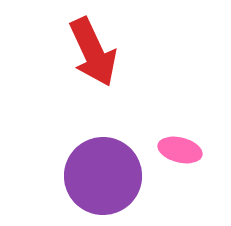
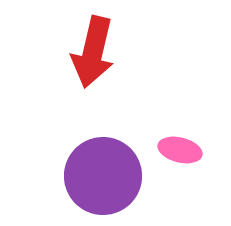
red arrow: rotated 38 degrees clockwise
